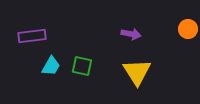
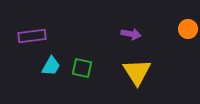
green square: moved 2 px down
